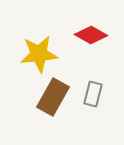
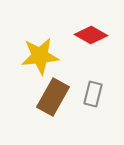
yellow star: moved 1 px right, 2 px down
